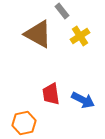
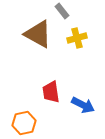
yellow cross: moved 3 px left, 2 px down; rotated 18 degrees clockwise
red trapezoid: moved 2 px up
blue arrow: moved 5 px down
